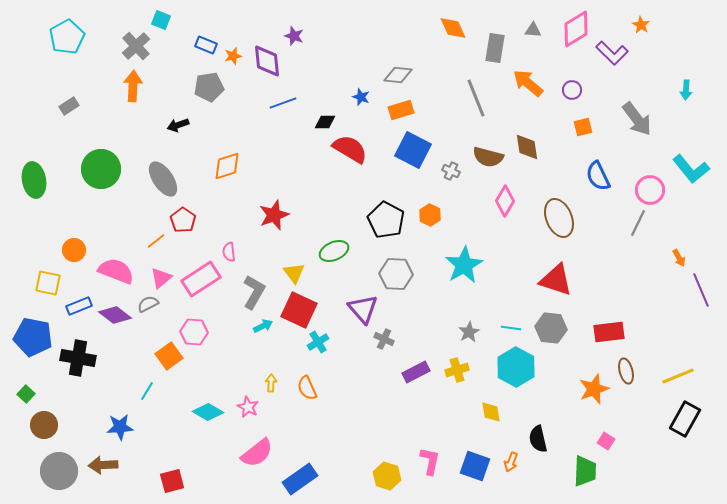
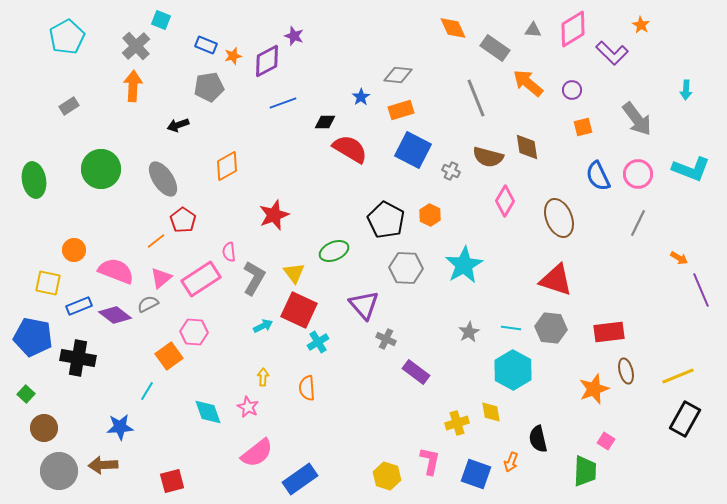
pink diamond at (576, 29): moved 3 px left
gray rectangle at (495, 48): rotated 64 degrees counterclockwise
purple diamond at (267, 61): rotated 68 degrees clockwise
blue star at (361, 97): rotated 18 degrees clockwise
orange diamond at (227, 166): rotated 12 degrees counterclockwise
cyan L-shape at (691, 169): rotated 30 degrees counterclockwise
pink circle at (650, 190): moved 12 px left, 16 px up
orange arrow at (679, 258): rotated 30 degrees counterclockwise
gray hexagon at (396, 274): moved 10 px right, 6 px up
gray L-shape at (254, 292): moved 14 px up
purple triangle at (363, 309): moved 1 px right, 4 px up
gray cross at (384, 339): moved 2 px right
cyan hexagon at (516, 367): moved 3 px left, 3 px down
yellow cross at (457, 370): moved 53 px down
purple rectangle at (416, 372): rotated 64 degrees clockwise
yellow arrow at (271, 383): moved 8 px left, 6 px up
orange semicircle at (307, 388): rotated 20 degrees clockwise
cyan diamond at (208, 412): rotated 40 degrees clockwise
brown circle at (44, 425): moved 3 px down
blue square at (475, 466): moved 1 px right, 8 px down
